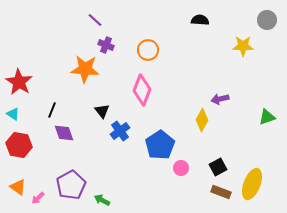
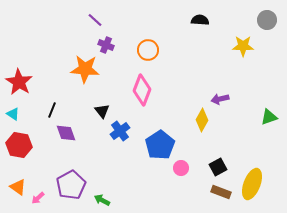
green triangle: moved 2 px right
purple diamond: moved 2 px right
